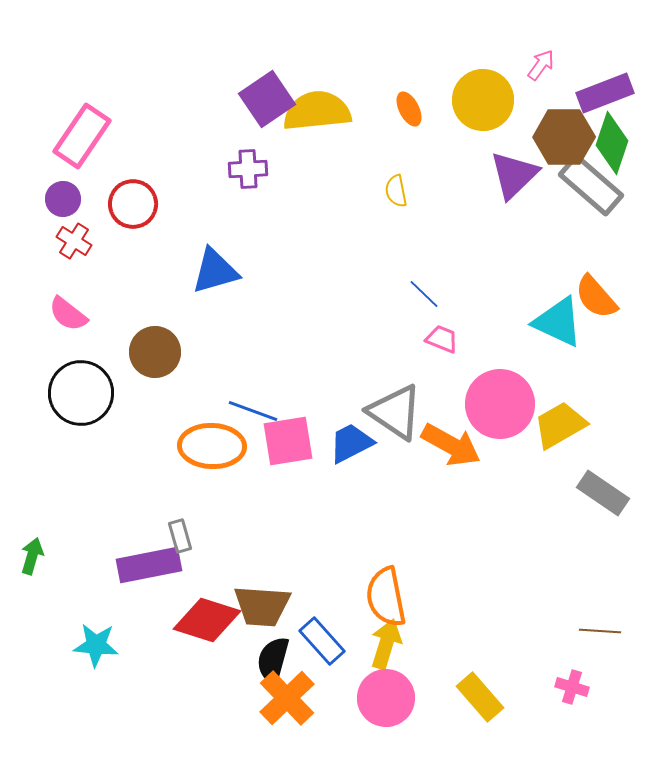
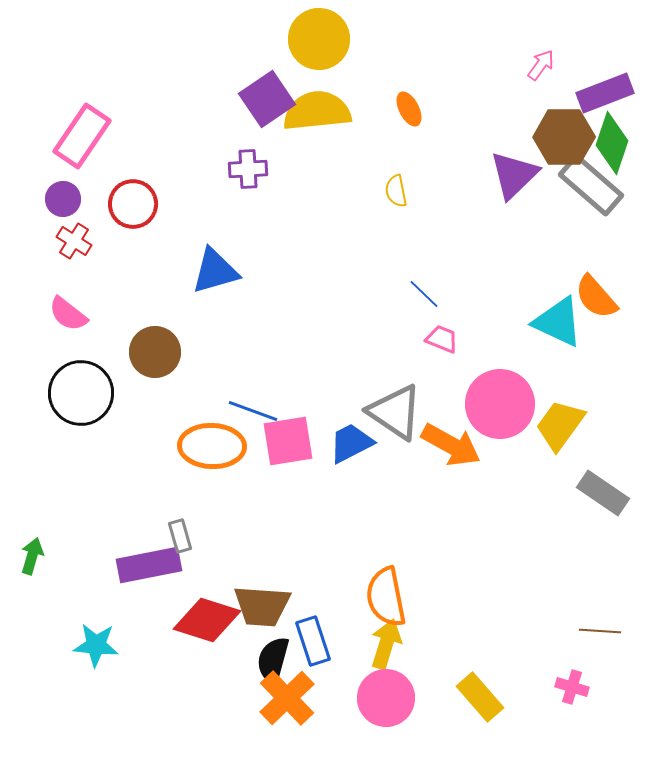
yellow circle at (483, 100): moved 164 px left, 61 px up
yellow trapezoid at (560, 425): rotated 24 degrees counterclockwise
blue rectangle at (322, 641): moved 9 px left; rotated 24 degrees clockwise
